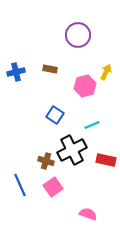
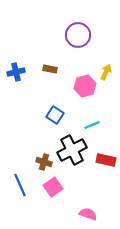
brown cross: moved 2 px left, 1 px down
